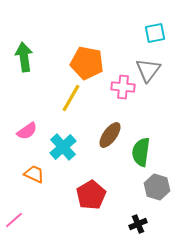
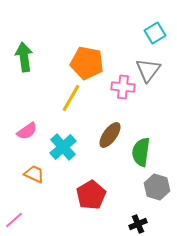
cyan square: rotated 20 degrees counterclockwise
